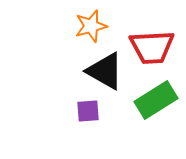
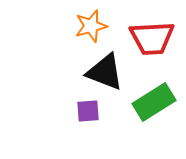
red trapezoid: moved 9 px up
black triangle: moved 1 px down; rotated 9 degrees counterclockwise
green rectangle: moved 2 px left, 2 px down
